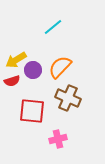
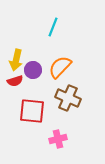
cyan line: rotated 30 degrees counterclockwise
yellow arrow: rotated 45 degrees counterclockwise
red semicircle: moved 3 px right
